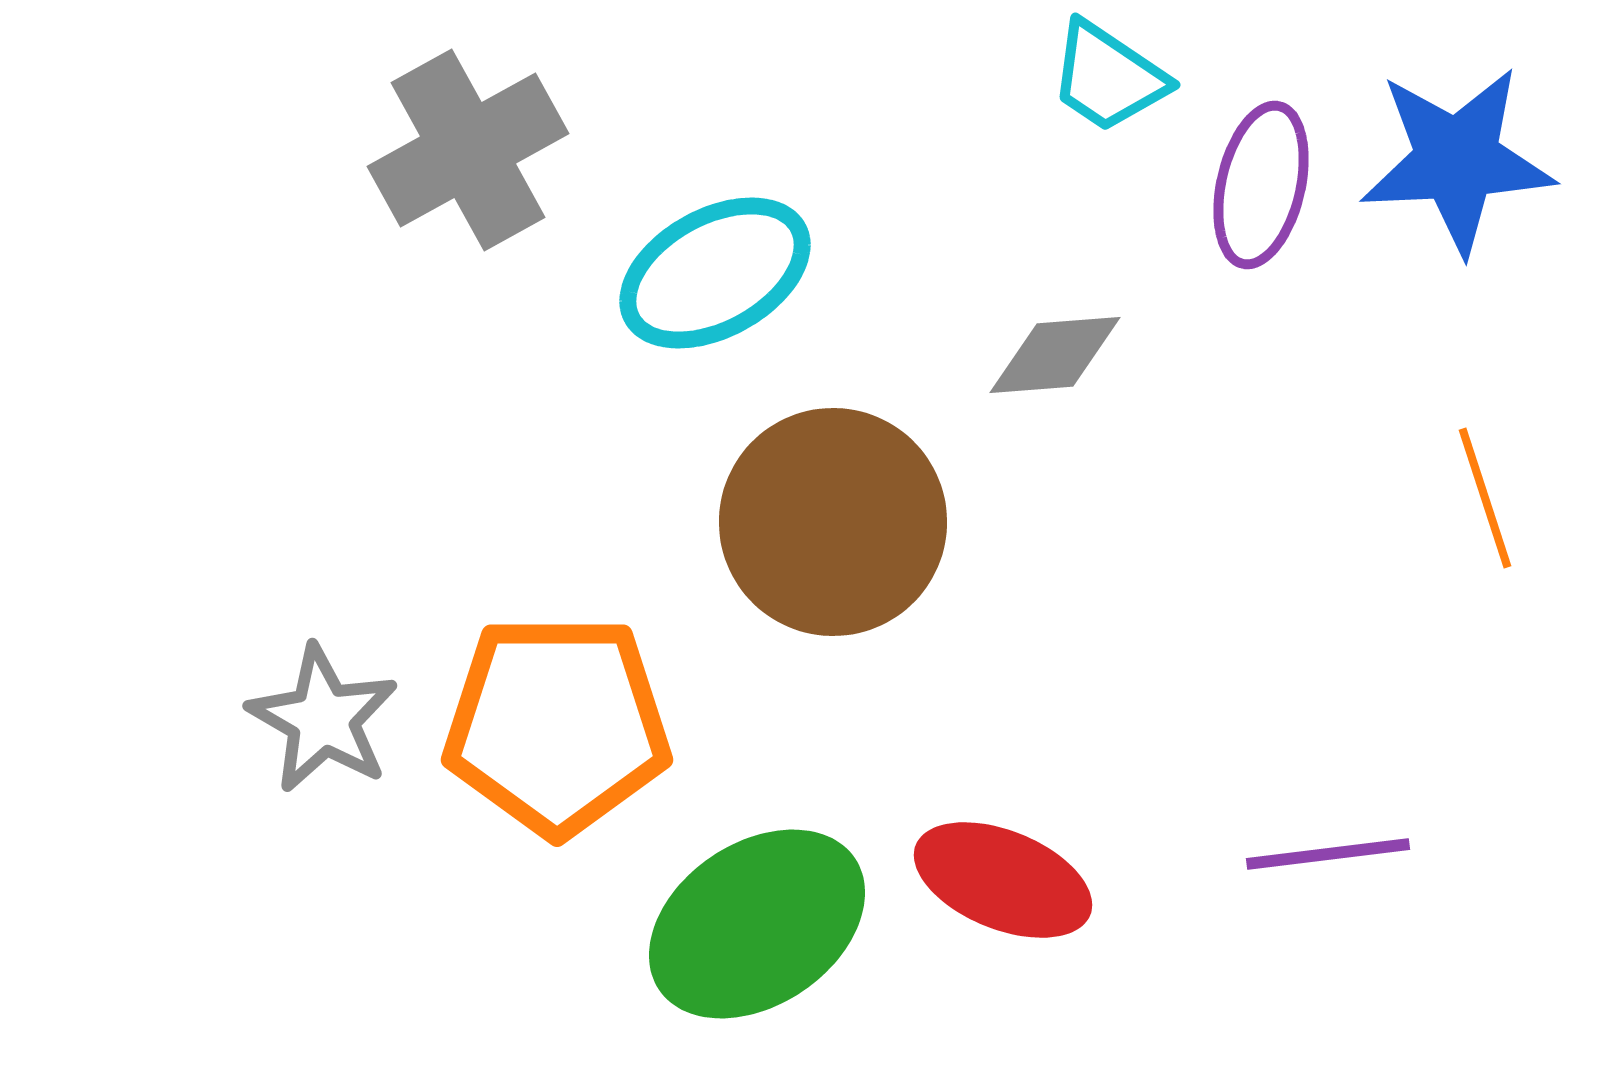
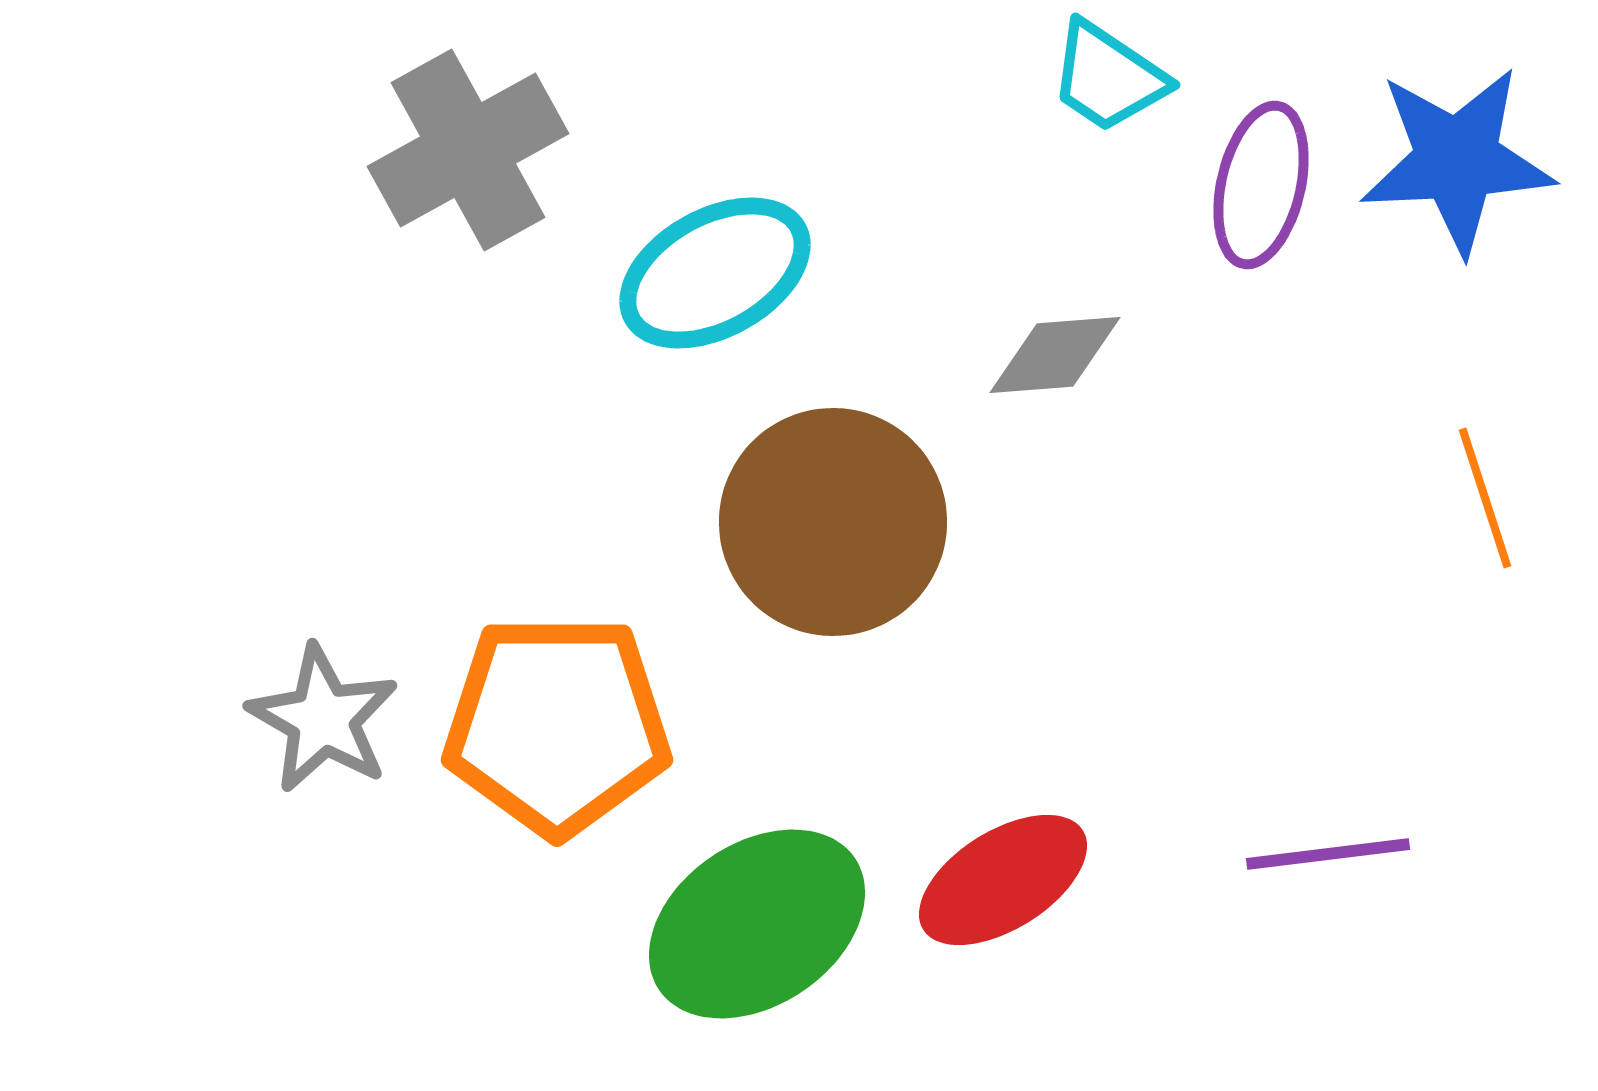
red ellipse: rotated 54 degrees counterclockwise
